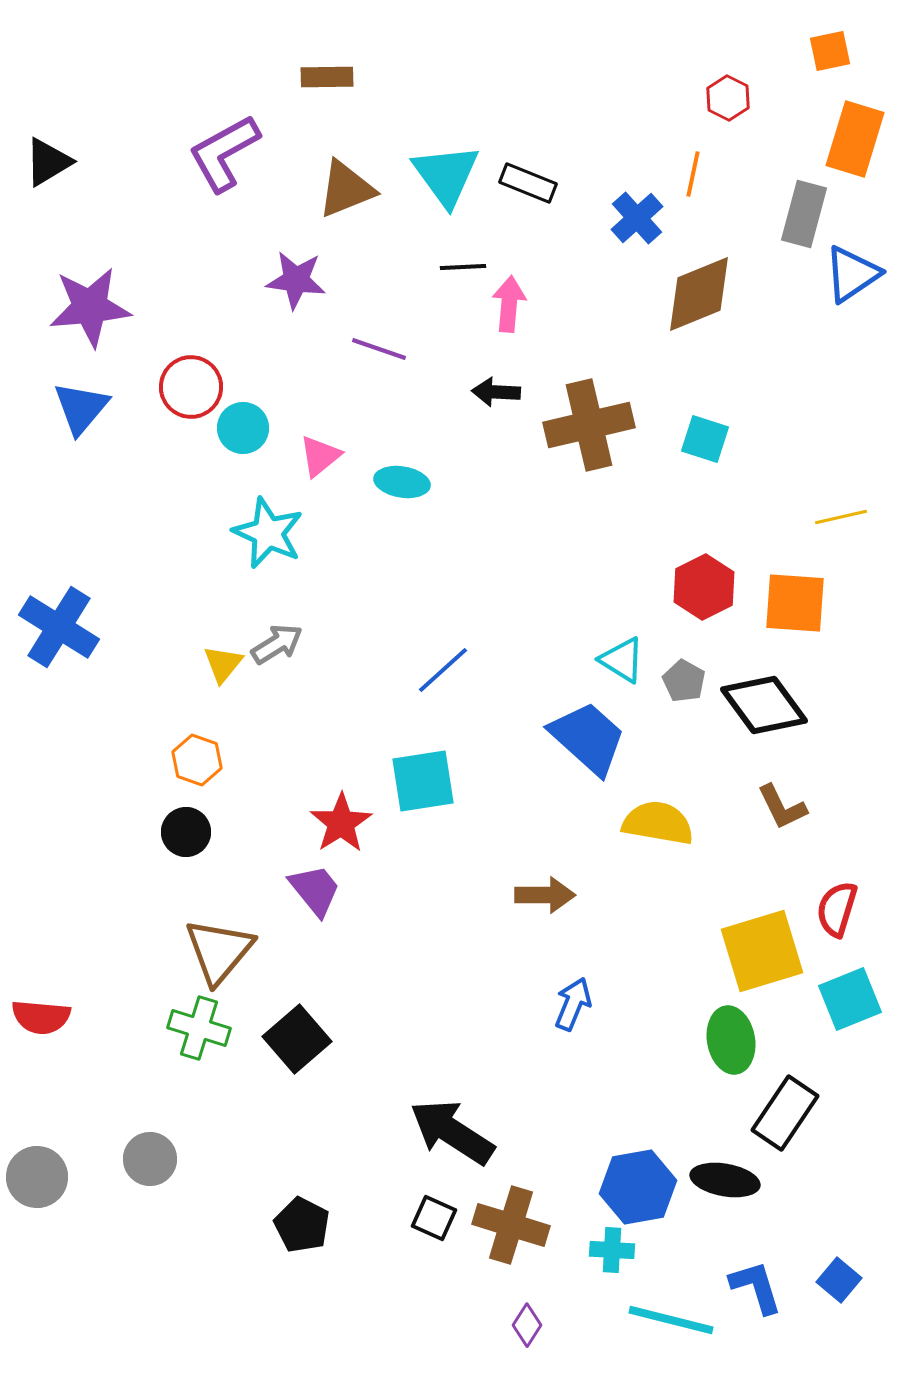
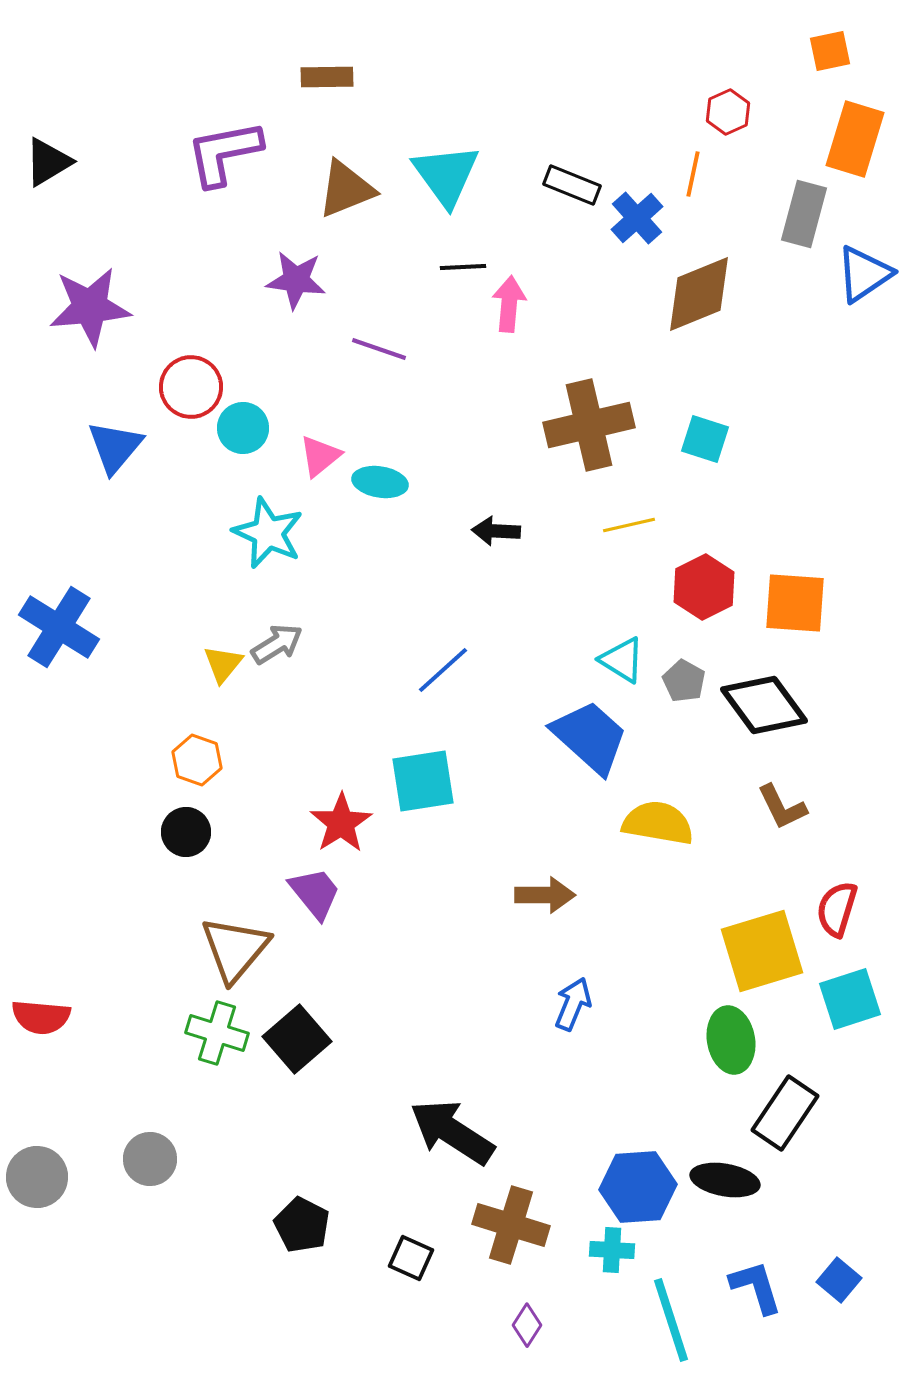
red hexagon at (728, 98): moved 14 px down; rotated 9 degrees clockwise
purple L-shape at (224, 153): rotated 18 degrees clockwise
black rectangle at (528, 183): moved 44 px right, 2 px down
blue triangle at (852, 274): moved 12 px right
black arrow at (496, 392): moved 139 px down
blue triangle at (81, 408): moved 34 px right, 39 px down
cyan ellipse at (402, 482): moved 22 px left
yellow line at (841, 517): moved 212 px left, 8 px down
blue trapezoid at (588, 738): moved 2 px right, 1 px up
purple trapezoid at (315, 890): moved 3 px down
brown triangle at (219, 951): moved 16 px right, 2 px up
cyan square at (850, 999): rotated 4 degrees clockwise
green cross at (199, 1028): moved 18 px right, 5 px down
blue hexagon at (638, 1187): rotated 6 degrees clockwise
black square at (434, 1218): moved 23 px left, 40 px down
cyan line at (671, 1320): rotated 58 degrees clockwise
